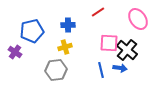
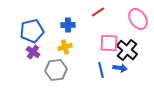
purple cross: moved 18 px right
